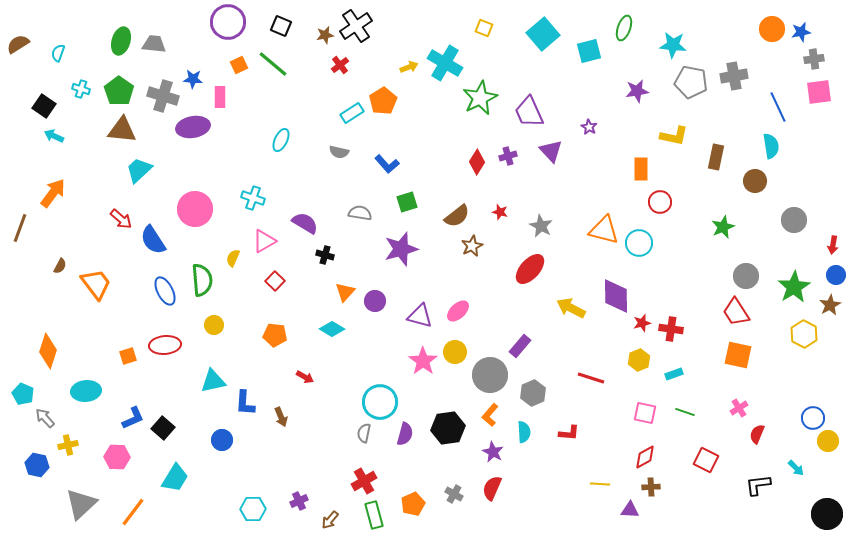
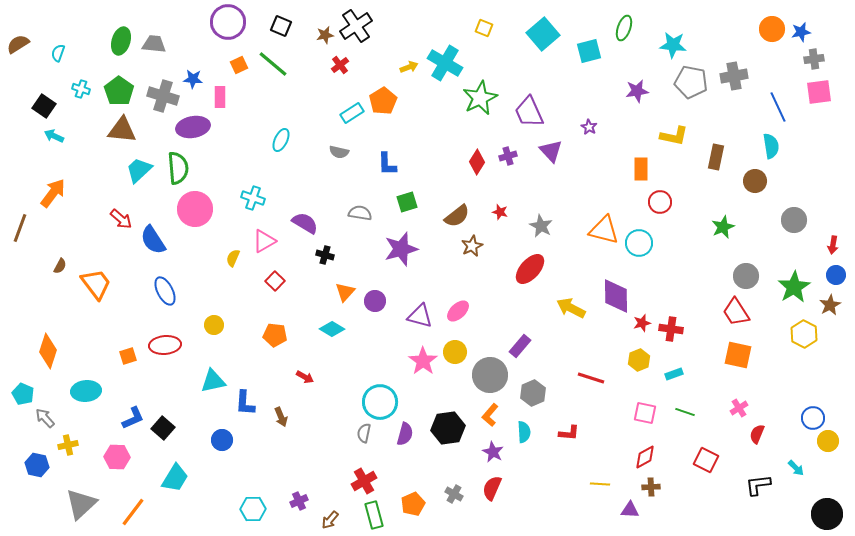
blue L-shape at (387, 164): rotated 40 degrees clockwise
green semicircle at (202, 280): moved 24 px left, 112 px up
